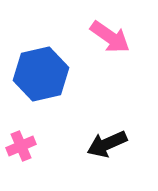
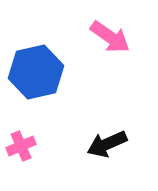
blue hexagon: moved 5 px left, 2 px up
